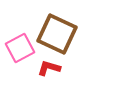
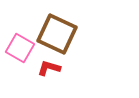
pink square: rotated 32 degrees counterclockwise
